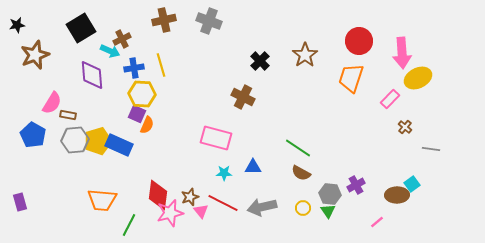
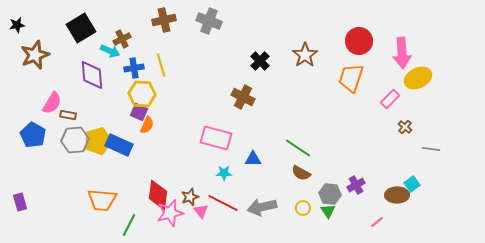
purple square at (137, 114): moved 2 px right, 2 px up
blue triangle at (253, 167): moved 8 px up
